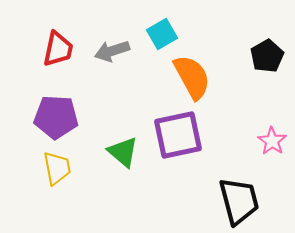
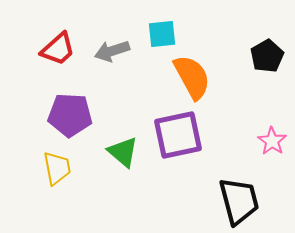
cyan square: rotated 24 degrees clockwise
red trapezoid: rotated 36 degrees clockwise
purple pentagon: moved 14 px right, 2 px up
